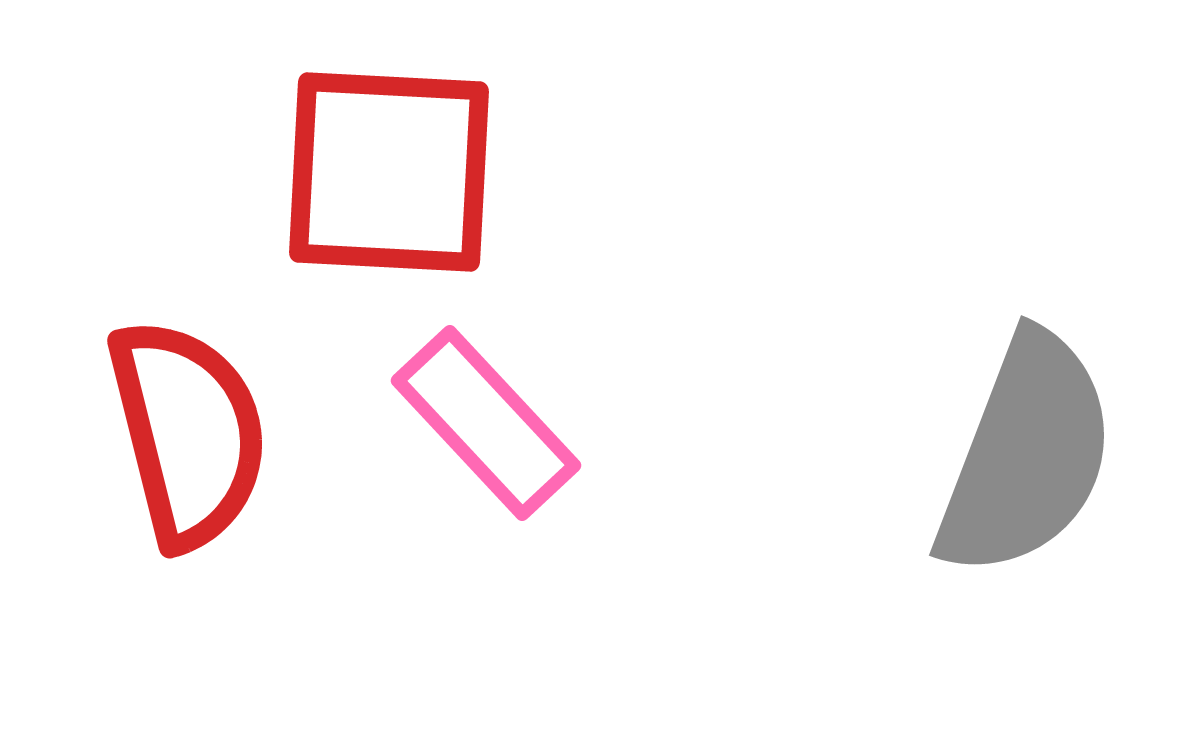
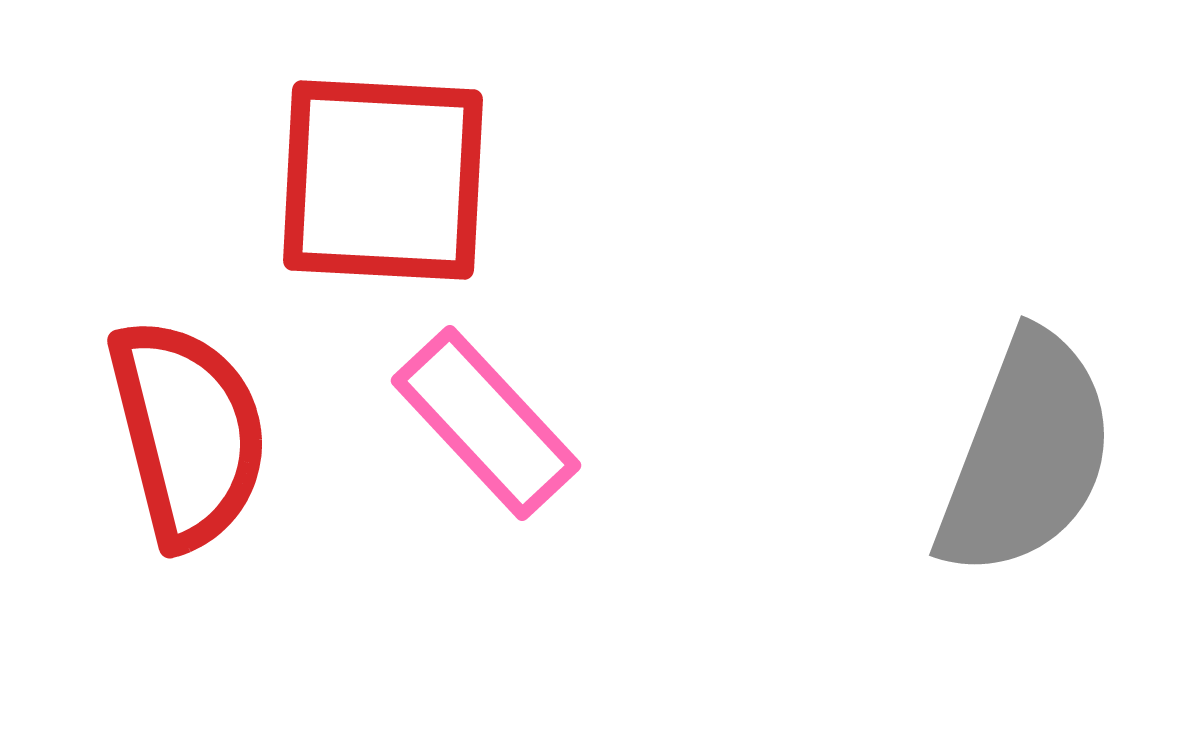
red square: moved 6 px left, 8 px down
